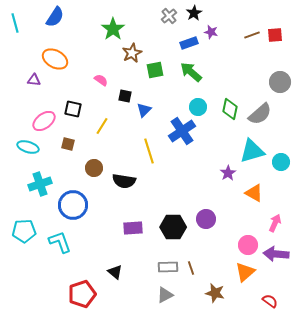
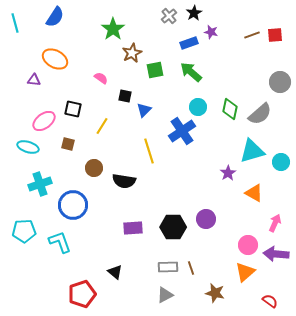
pink semicircle at (101, 80): moved 2 px up
